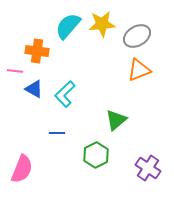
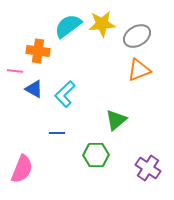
cyan semicircle: rotated 12 degrees clockwise
orange cross: moved 1 px right
green hexagon: rotated 25 degrees clockwise
